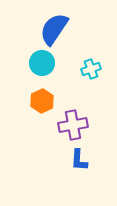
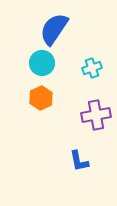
cyan cross: moved 1 px right, 1 px up
orange hexagon: moved 1 px left, 3 px up
purple cross: moved 23 px right, 10 px up
blue L-shape: moved 1 px down; rotated 15 degrees counterclockwise
